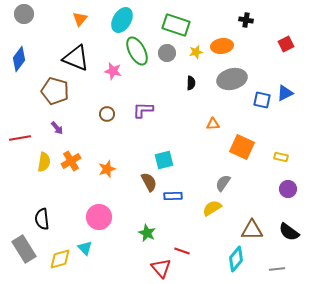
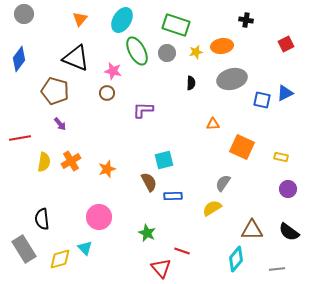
brown circle at (107, 114): moved 21 px up
purple arrow at (57, 128): moved 3 px right, 4 px up
